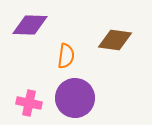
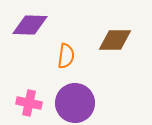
brown diamond: rotated 8 degrees counterclockwise
purple circle: moved 5 px down
